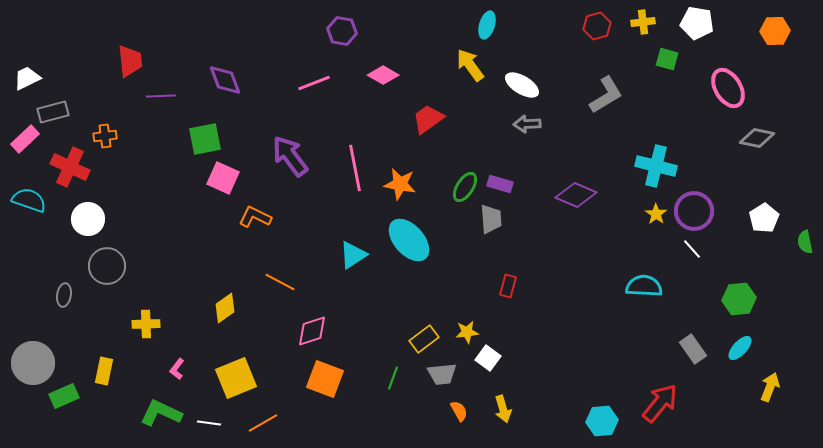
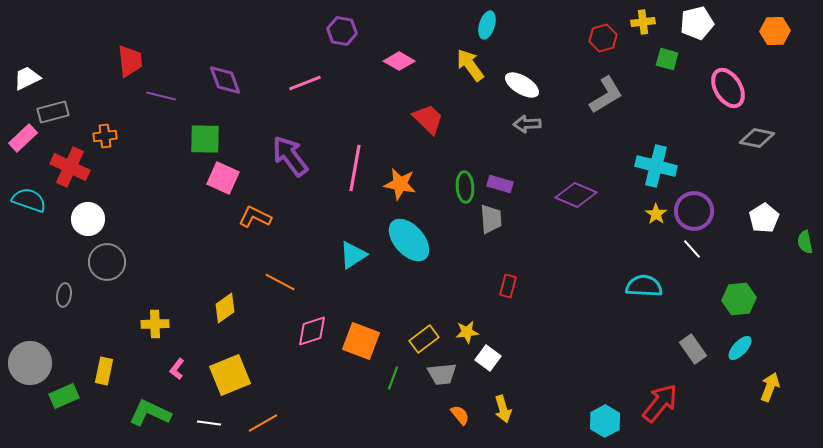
white pentagon at (697, 23): rotated 24 degrees counterclockwise
red hexagon at (597, 26): moved 6 px right, 12 px down
pink diamond at (383, 75): moved 16 px right, 14 px up
pink line at (314, 83): moved 9 px left
purple line at (161, 96): rotated 16 degrees clockwise
red trapezoid at (428, 119): rotated 80 degrees clockwise
pink rectangle at (25, 139): moved 2 px left, 1 px up
green square at (205, 139): rotated 12 degrees clockwise
pink line at (355, 168): rotated 21 degrees clockwise
green ellipse at (465, 187): rotated 36 degrees counterclockwise
gray circle at (107, 266): moved 4 px up
yellow cross at (146, 324): moved 9 px right
gray circle at (33, 363): moved 3 px left
yellow square at (236, 378): moved 6 px left, 3 px up
orange square at (325, 379): moved 36 px right, 38 px up
orange semicircle at (459, 411): moved 1 px right, 4 px down; rotated 10 degrees counterclockwise
green L-shape at (161, 413): moved 11 px left
cyan hexagon at (602, 421): moved 3 px right; rotated 24 degrees counterclockwise
